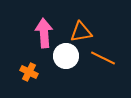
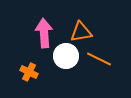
orange line: moved 4 px left, 1 px down
